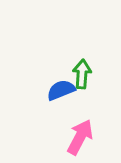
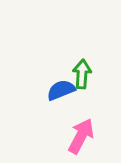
pink arrow: moved 1 px right, 1 px up
